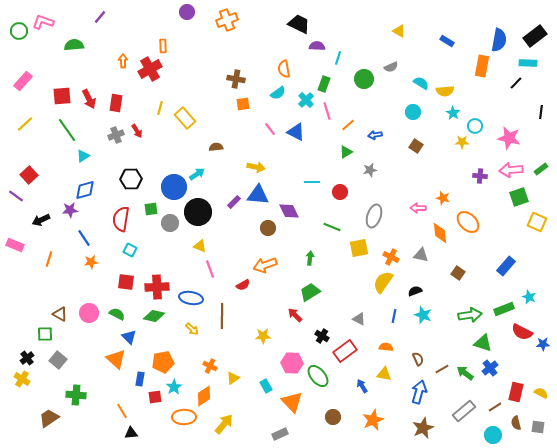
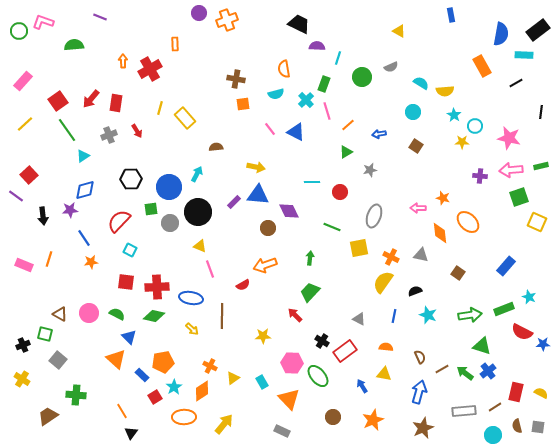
purple circle at (187, 12): moved 12 px right, 1 px down
purple line at (100, 17): rotated 72 degrees clockwise
black rectangle at (535, 36): moved 3 px right, 6 px up
blue semicircle at (499, 40): moved 2 px right, 6 px up
blue rectangle at (447, 41): moved 4 px right, 26 px up; rotated 48 degrees clockwise
orange rectangle at (163, 46): moved 12 px right, 2 px up
cyan rectangle at (528, 63): moved 4 px left, 8 px up
orange rectangle at (482, 66): rotated 40 degrees counterclockwise
green circle at (364, 79): moved 2 px left, 2 px up
black line at (516, 83): rotated 16 degrees clockwise
cyan semicircle at (278, 93): moved 2 px left, 1 px down; rotated 21 degrees clockwise
red square at (62, 96): moved 4 px left, 5 px down; rotated 30 degrees counterclockwise
red arrow at (89, 99): moved 2 px right; rotated 66 degrees clockwise
cyan star at (453, 113): moved 1 px right, 2 px down
gray cross at (116, 135): moved 7 px left
blue arrow at (375, 135): moved 4 px right, 1 px up
green rectangle at (541, 169): moved 3 px up; rotated 24 degrees clockwise
cyan arrow at (197, 174): rotated 28 degrees counterclockwise
blue circle at (174, 187): moved 5 px left
red semicircle at (121, 219): moved 2 px left, 2 px down; rotated 35 degrees clockwise
black arrow at (41, 220): moved 2 px right, 4 px up; rotated 72 degrees counterclockwise
pink rectangle at (15, 245): moved 9 px right, 20 px down
green trapezoid at (310, 292): rotated 15 degrees counterclockwise
cyan star at (423, 315): moved 5 px right
green square at (45, 334): rotated 14 degrees clockwise
black cross at (322, 336): moved 5 px down
green triangle at (483, 343): moved 1 px left, 3 px down
black cross at (27, 358): moved 4 px left, 13 px up; rotated 16 degrees clockwise
brown semicircle at (418, 359): moved 2 px right, 2 px up
blue cross at (490, 368): moved 2 px left, 3 px down
blue rectangle at (140, 379): moved 2 px right, 4 px up; rotated 56 degrees counterclockwise
cyan rectangle at (266, 386): moved 4 px left, 4 px up
orange diamond at (204, 396): moved 2 px left, 5 px up
red square at (155, 397): rotated 24 degrees counterclockwise
orange triangle at (292, 402): moved 3 px left, 3 px up
gray rectangle at (464, 411): rotated 35 degrees clockwise
brown trapezoid at (49, 418): moved 1 px left, 2 px up
brown semicircle at (516, 423): moved 1 px right, 3 px down
black triangle at (131, 433): rotated 48 degrees counterclockwise
gray rectangle at (280, 434): moved 2 px right, 3 px up; rotated 49 degrees clockwise
